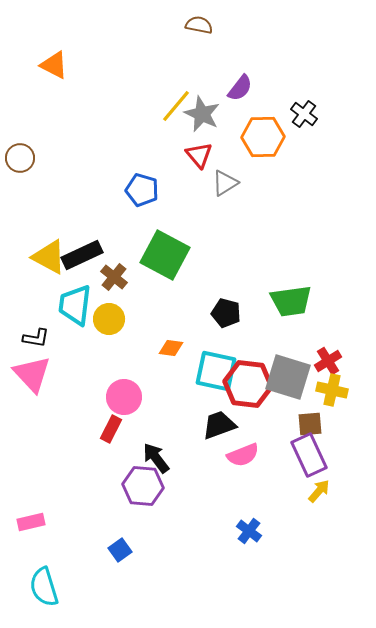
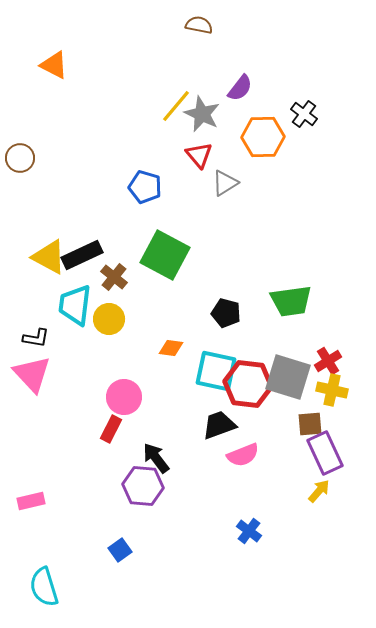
blue pentagon: moved 3 px right, 3 px up
purple rectangle: moved 16 px right, 2 px up
pink rectangle: moved 21 px up
